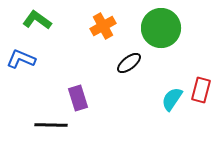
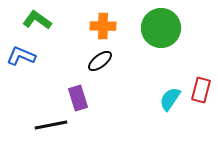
orange cross: rotated 30 degrees clockwise
blue L-shape: moved 3 px up
black ellipse: moved 29 px left, 2 px up
cyan semicircle: moved 2 px left
black line: rotated 12 degrees counterclockwise
